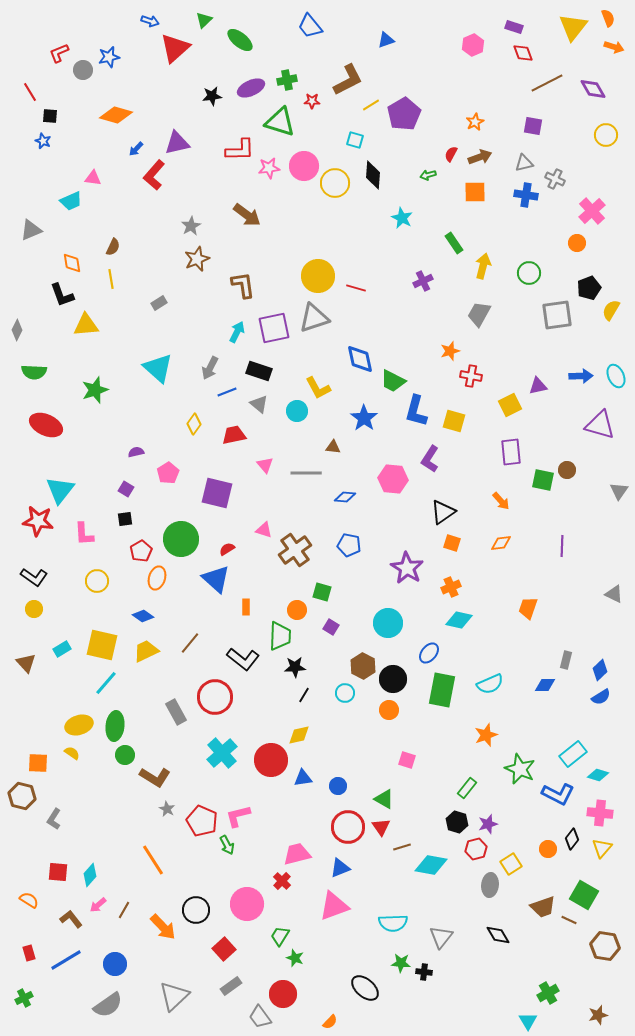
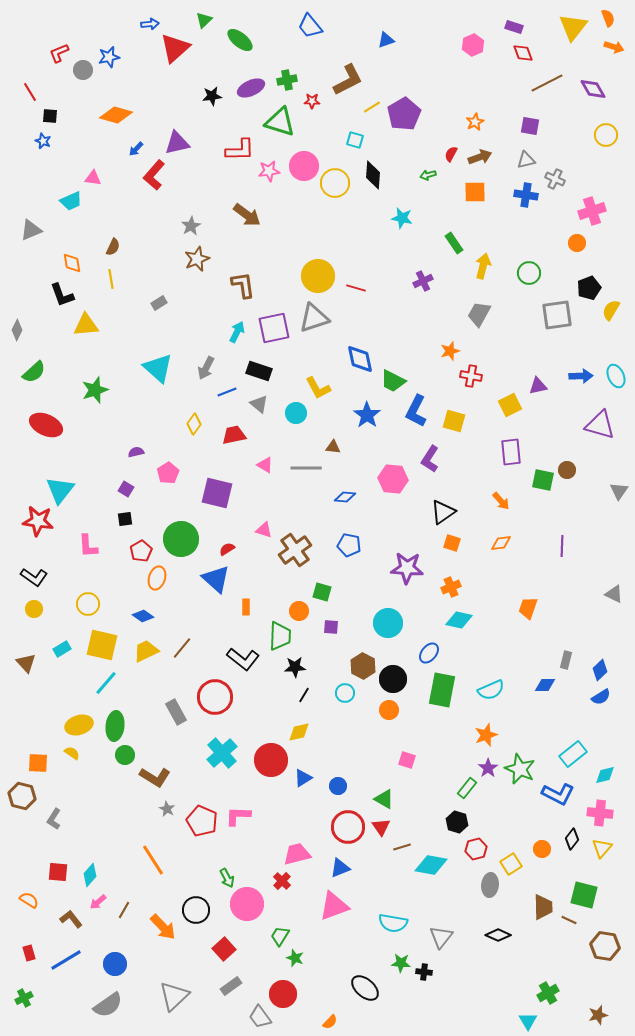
blue arrow at (150, 21): moved 3 px down; rotated 24 degrees counterclockwise
yellow line at (371, 105): moved 1 px right, 2 px down
purple square at (533, 126): moved 3 px left
gray triangle at (524, 163): moved 2 px right, 3 px up
pink star at (269, 168): moved 3 px down
pink cross at (592, 211): rotated 24 degrees clockwise
cyan star at (402, 218): rotated 15 degrees counterclockwise
gray arrow at (210, 368): moved 4 px left
green semicircle at (34, 372): rotated 45 degrees counterclockwise
cyan circle at (297, 411): moved 1 px left, 2 px down
blue L-shape at (416, 411): rotated 12 degrees clockwise
blue star at (364, 418): moved 3 px right, 3 px up
pink triangle at (265, 465): rotated 18 degrees counterclockwise
gray line at (306, 473): moved 5 px up
pink L-shape at (84, 534): moved 4 px right, 12 px down
purple star at (407, 568): rotated 28 degrees counterclockwise
yellow circle at (97, 581): moved 9 px left, 23 px down
orange circle at (297, 610): moved 2 px right, 1 px down
purple square at (331, 627): rotated 28 degrees counterclockwise
brown line at (190, 643): moved 8 px left, 5 px down
cyan semicircle at (490, 684): moved 1 px right, 6 px down
yellow diamond at (299, 735): moved 3 px up
cyan diamond at (598, 775): moved 7 px right; rotated 30 degrees counterclockwise
blue triangle at (303, 778): rotated 24 degrees counterclockwise
pink L-shape at (238, 816): rotated 16 degrees clockwise
purple star at (488, 824): moved 56 px up; rotated 18 degrees counterclockwise
green arrow at (227, 845): moved 33 px down
orange circle at (548, 849): moved 6 px left
green square at (584, 895): rotated 16 degrees counterclockwise
pink arrow at (98, 905): moved 3 px up
brown trapezoid at (543, 907): rotated 72 degrees counterclockwise
cyan semicircle at (393, 923): rotated 12 degrees clockwise
black diamond at (498, 935): rotated 35 degrees counterclockwise
